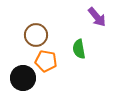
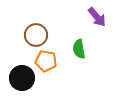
black circle: moved 1 px left
